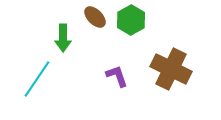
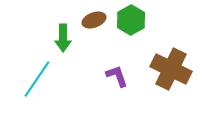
brown ellipse: moved 1 px left, 3 px down; rotated 65 degrees counterclockwise
